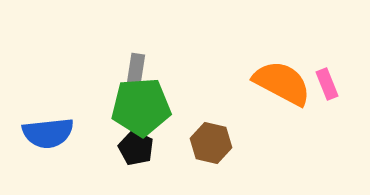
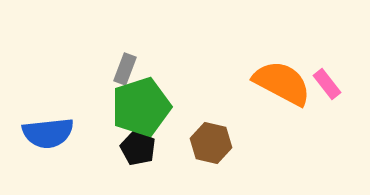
gray rectangle: moved 11 px left; rotated 12 degrees clockwise
pink rectangle: rotated 16 degrees counterclockwise
green pentagon: rotated 14 degrees counterclockwise
black pentagon: moved 2 px right
